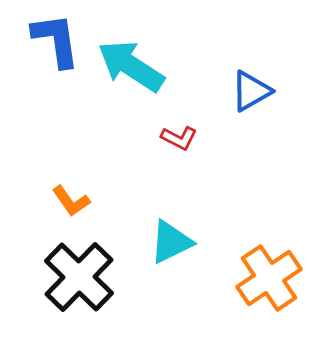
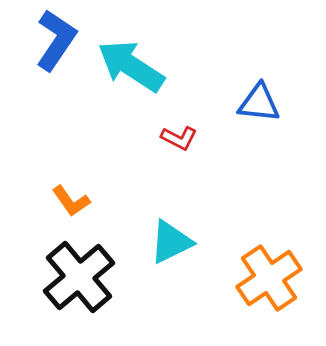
blue L-shape: rotated 42 degrees clockwise
blue triangle: moved 8 px right, 12 px down; rotated 36 degrees clockwise
black cross: rotated 6 degrees clockwise
